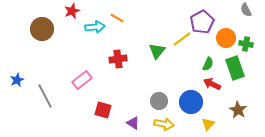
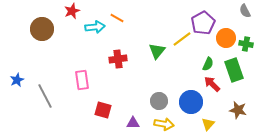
gray semicircle: moved 1 px left, 1 px down
purple pentagon: moved 1 px right, 1 px down
green rectangle: moved 1 px left, 2 px down
pink rectangle: rotated 60 degrees counterclockwise
red arrow: rotated 18 degrees clockwise
brown star: rotated 18 degrees counterclockwise
purple triangle: rotated 32 degrees counterclockwise
